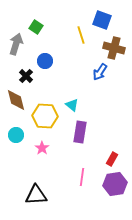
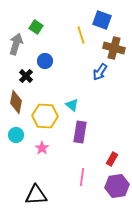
brown diamond: moved 2 px down; rotated 25 degrees clockwise
purple hexagon: moved 2 px right, 2 px down
